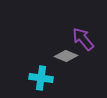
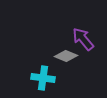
cyan cross: moved 2 px right
